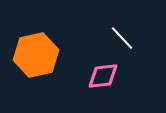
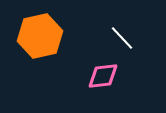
orange hexagon: moved 4 px right, 19 px up
